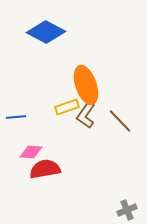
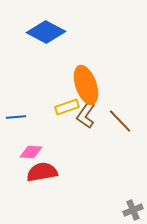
red semicircle: moved 3 px left, 3 px down
gray cross: moved 6 px right
